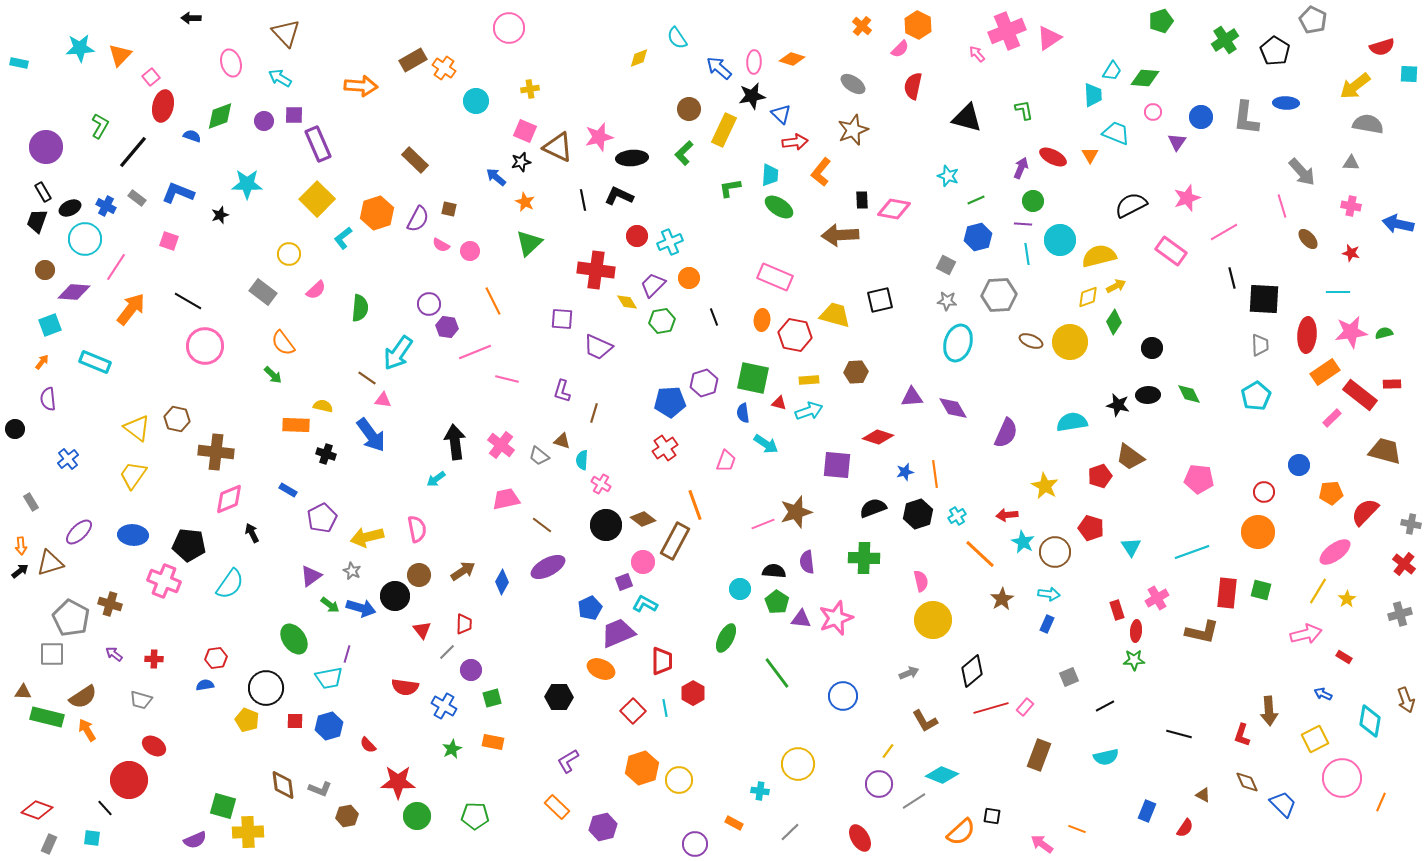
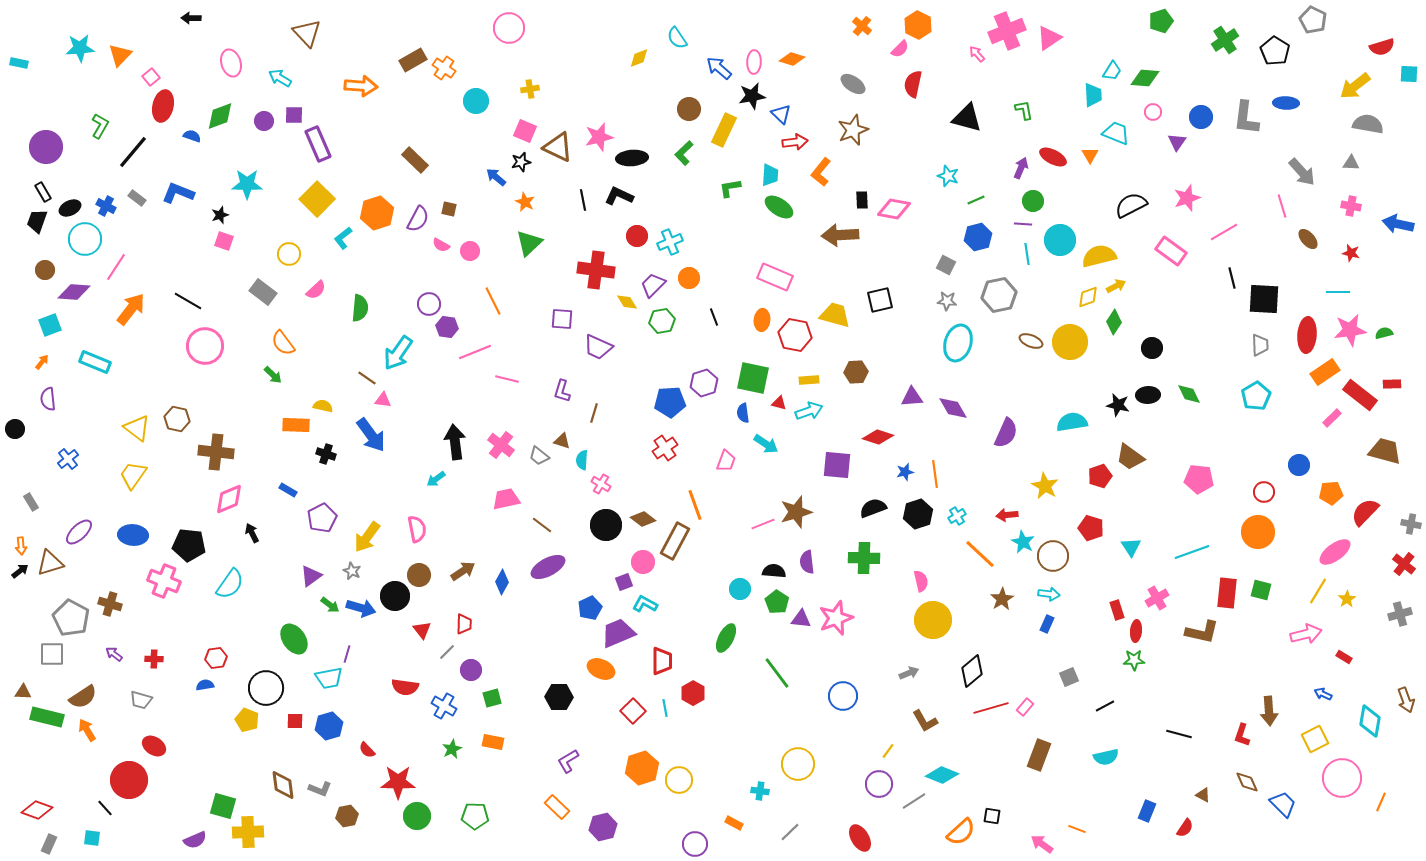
brown triangle at (286, 33): moved 21 px right
red semicircle at (913, 86): moved 2 px up
pink square at (169, 241): moved 55 px right
gray hexagon at (999, 295): rotated 8 degrees counterclockwise
pink star at (1351, 332): moved 1 px left, 2 px up
yellow arrow at (367, 537): rotated 40 degrees counterclockwise
brown circle at (1055, 552): moved 2 px left, 4 px down
red semicircle at (368, 745): moved 1 px left, 5 px down
